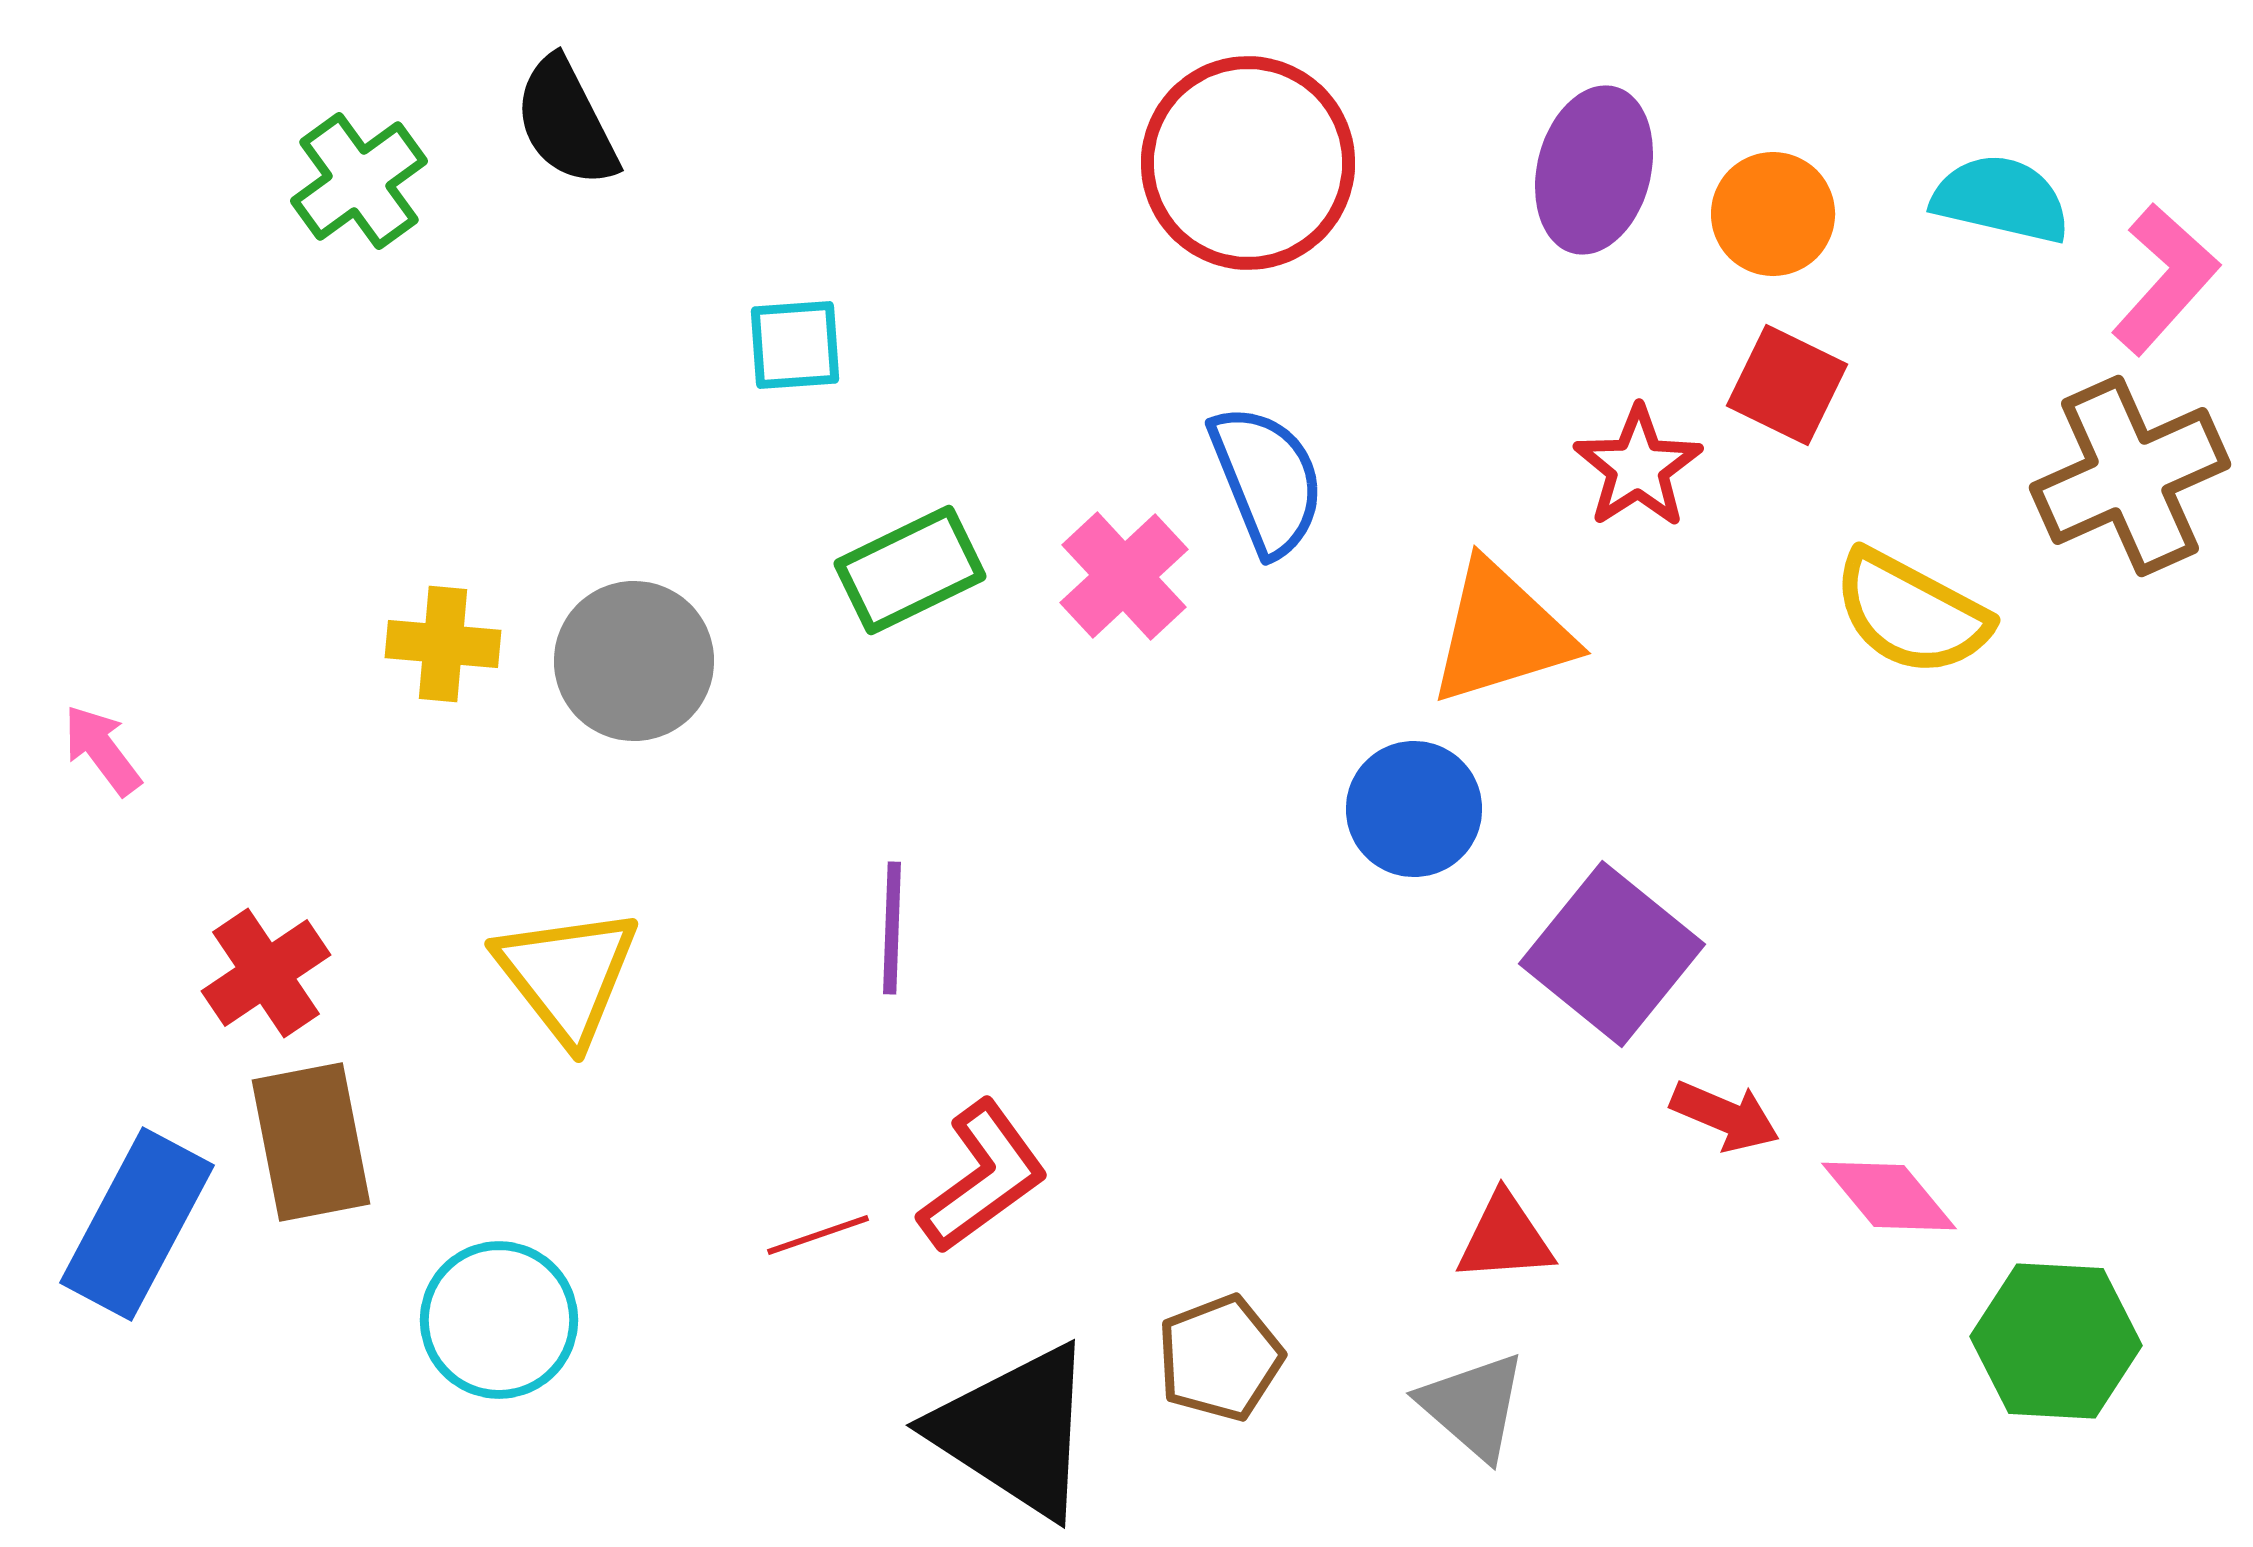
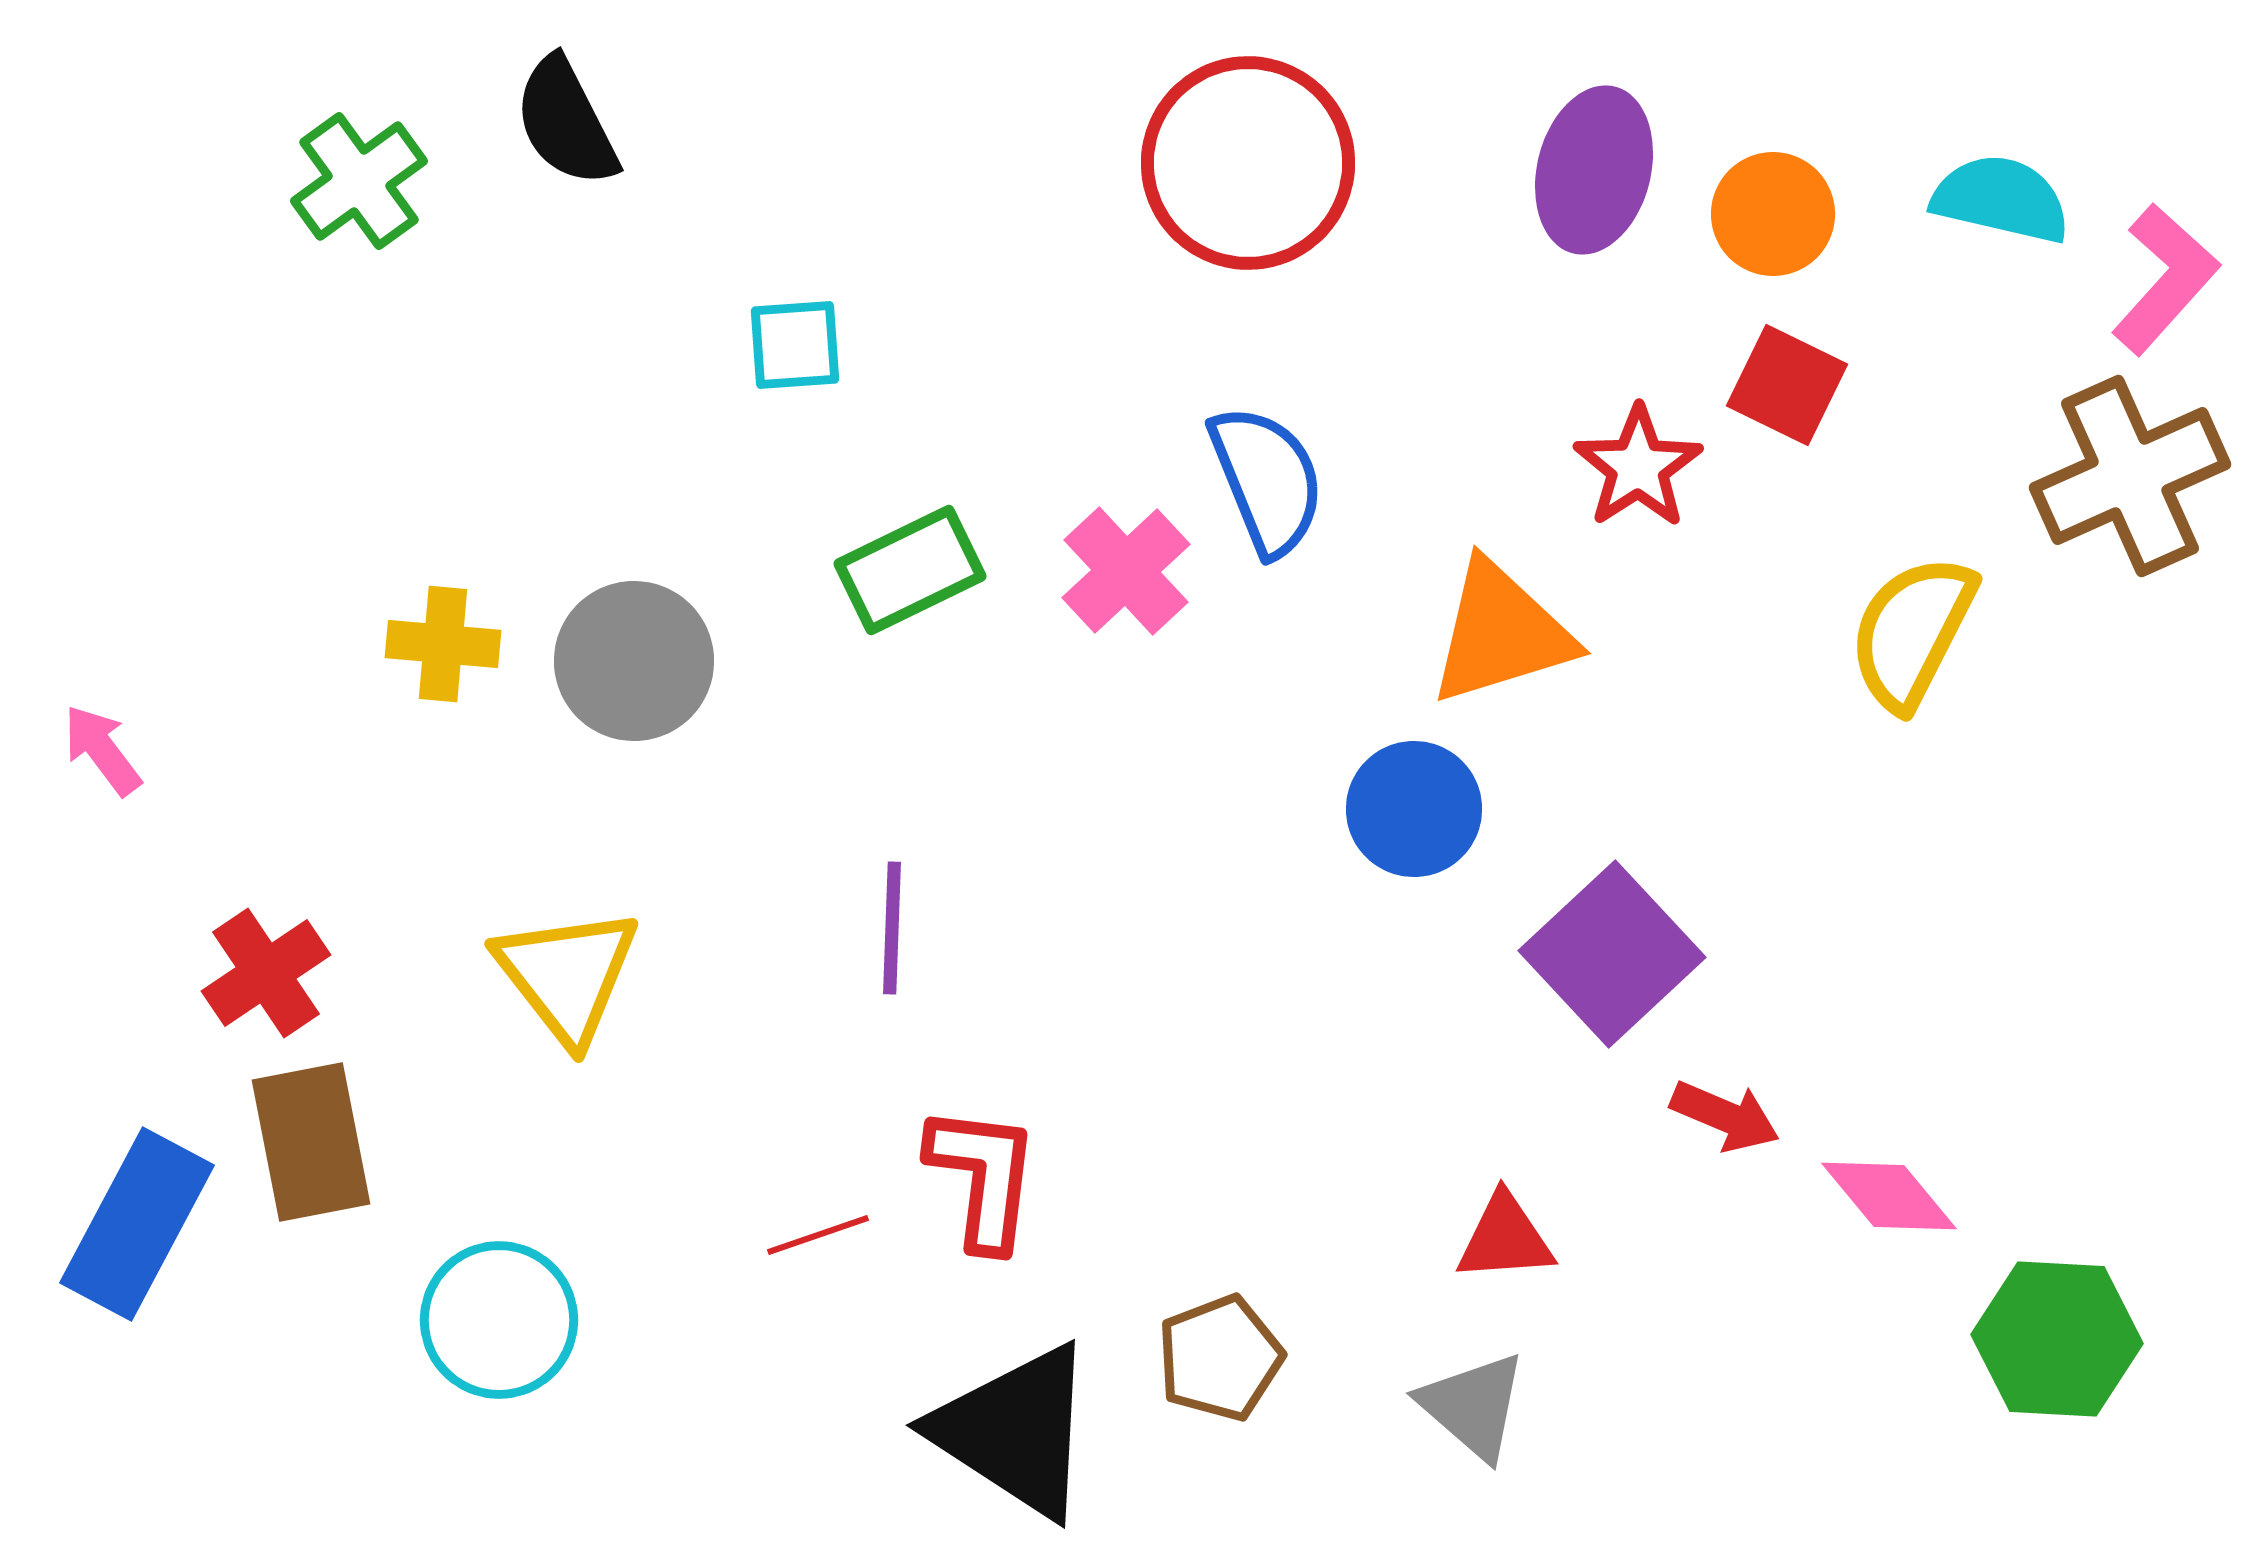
pink cross: moved 2 px right, 5 px up
yellow semicircle: moved 1 px right, 19 px down; rotated 89 degrees clockwise
purple square: rotated 8 degrees clockwise
red L-shape: rotated 47 degrees counterclockwise
green hexagon: moved 1 px right, 2 px up
